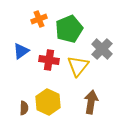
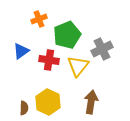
green pentagon: moved 2 px left, 6 px down
gray cross: rotated 20 degrees clockwise
